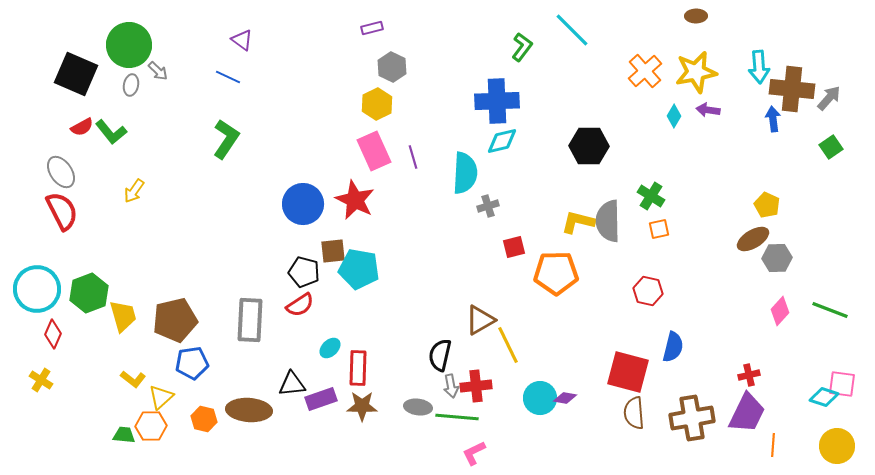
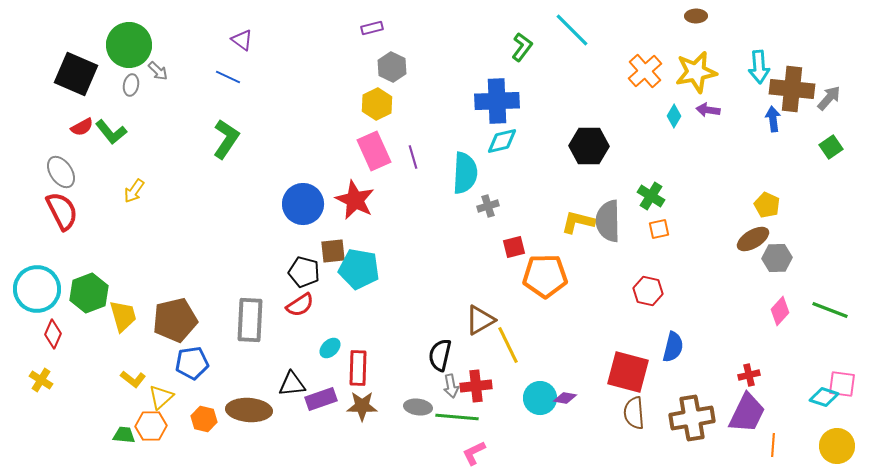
orange pentagon at (556, 273): moved 11 px left, 3 px down
